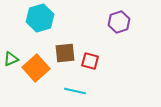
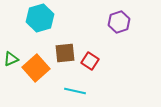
red square: rotated 18 degrees clockwise
